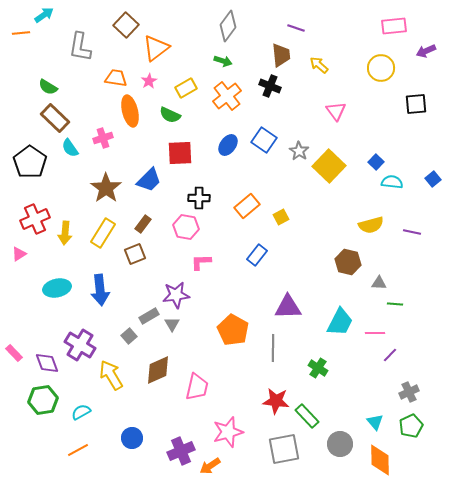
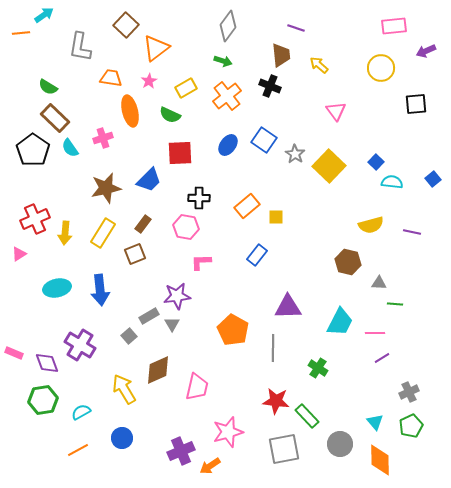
orange trapezoid at (116, 78): moved 5 px left
gray star at (299, 151): moved 4 px left, 3 px down
black pentagon at (30, 162): moved 3 px right, 12 px up
brown star at (106, 188): rotated 24 degrees clockwise
yellow square at (281, 217): moved 5 px left; rotated 28 degrees clockwise
purple star at (176, 295): moved 1 px right, 1 px down
pink rectangle at (14, 353): rotated 24 degrees counterclockwise
purple line at (390, 355): moved 8 px left, 3 px down; rotated 14 degrees clockwise
yellow arrow at (111, 375): moved 13 px right, 14 px down
blue circle at (132, 438): moved 10 px left
